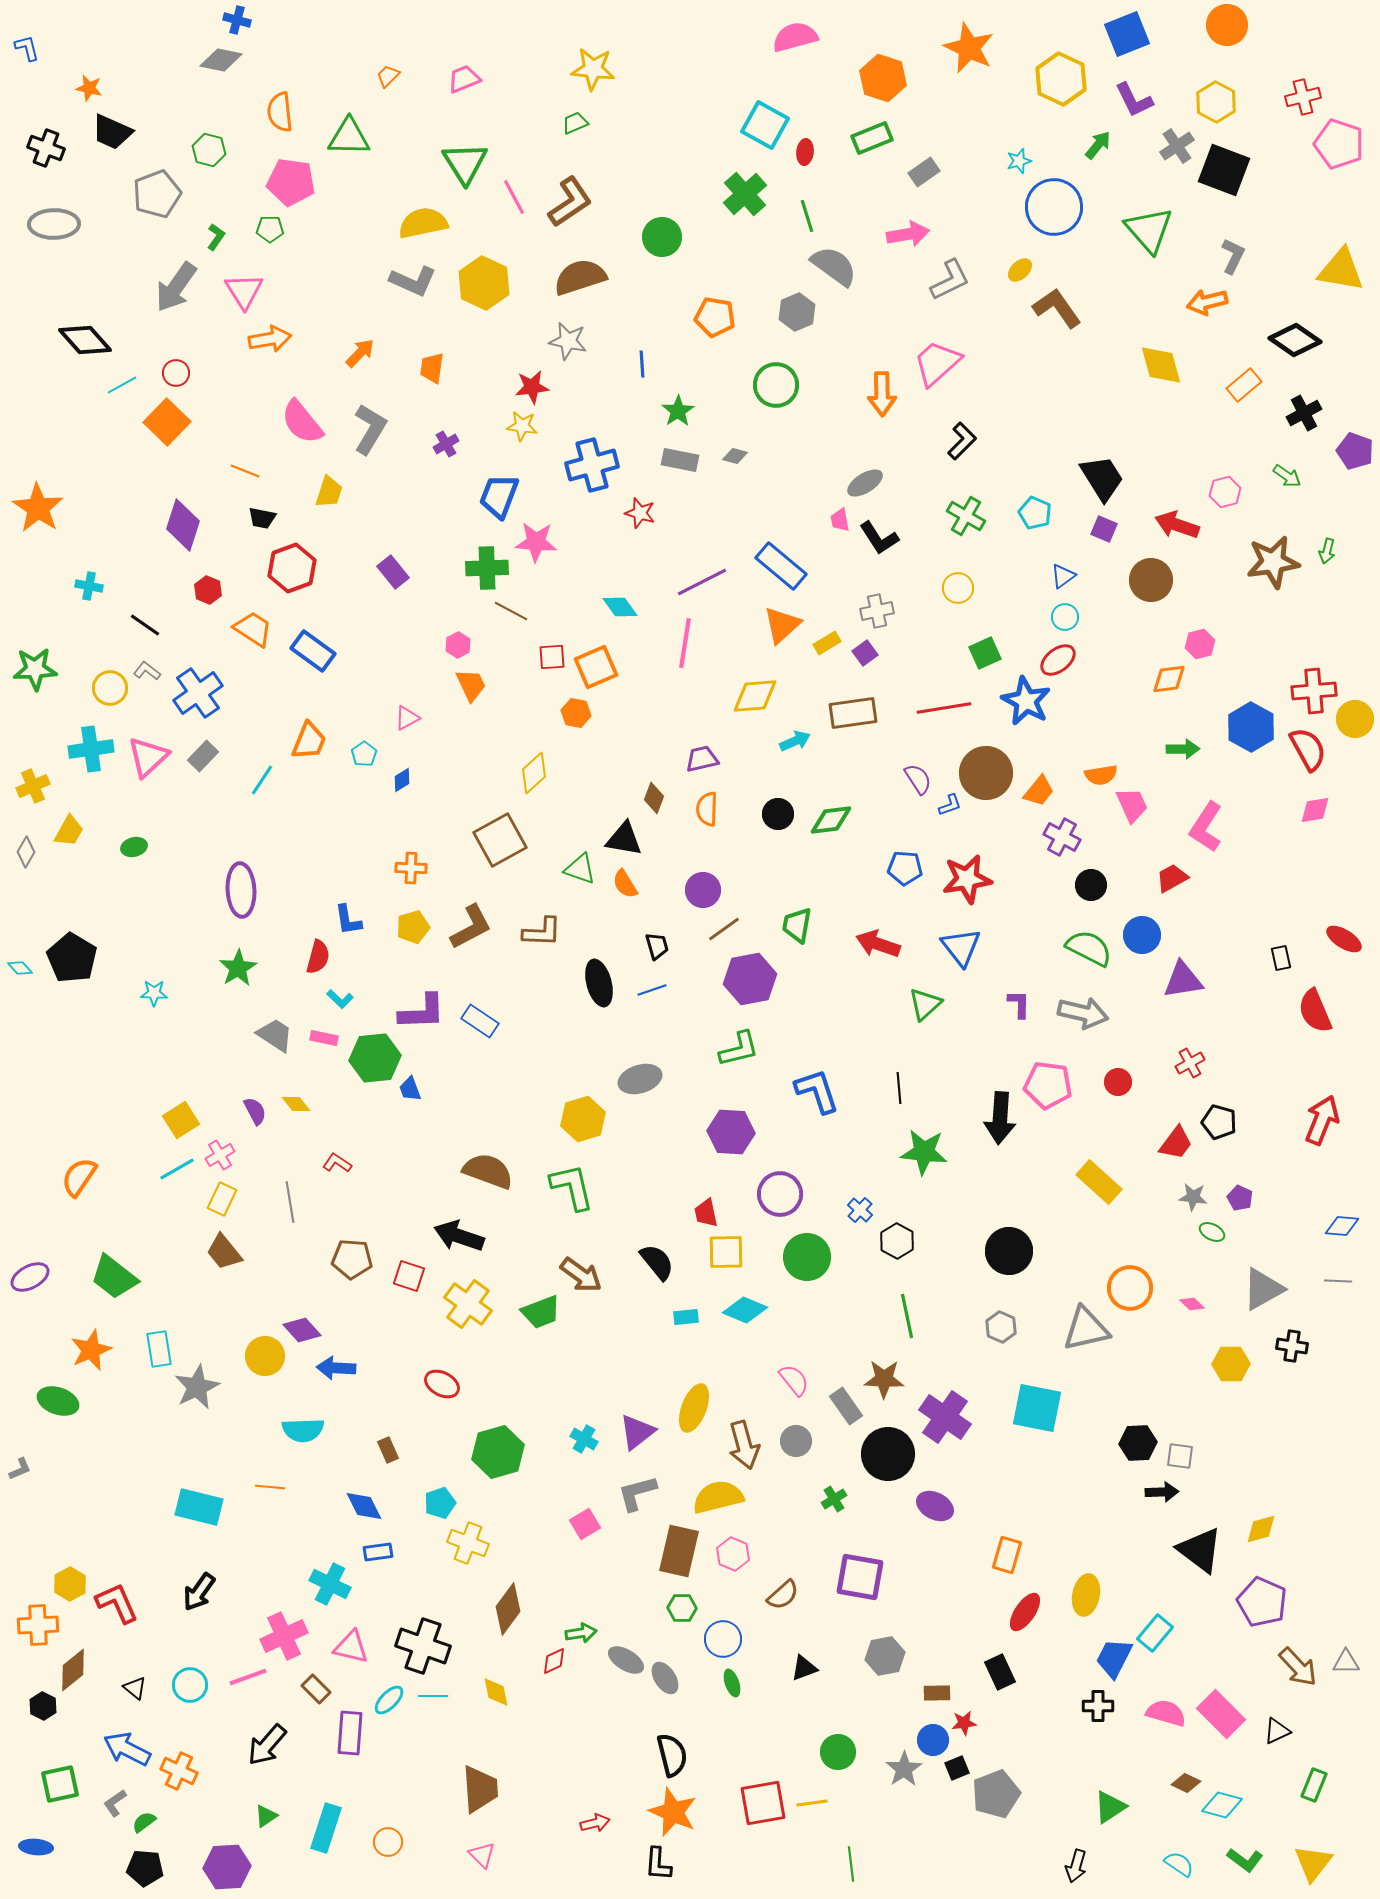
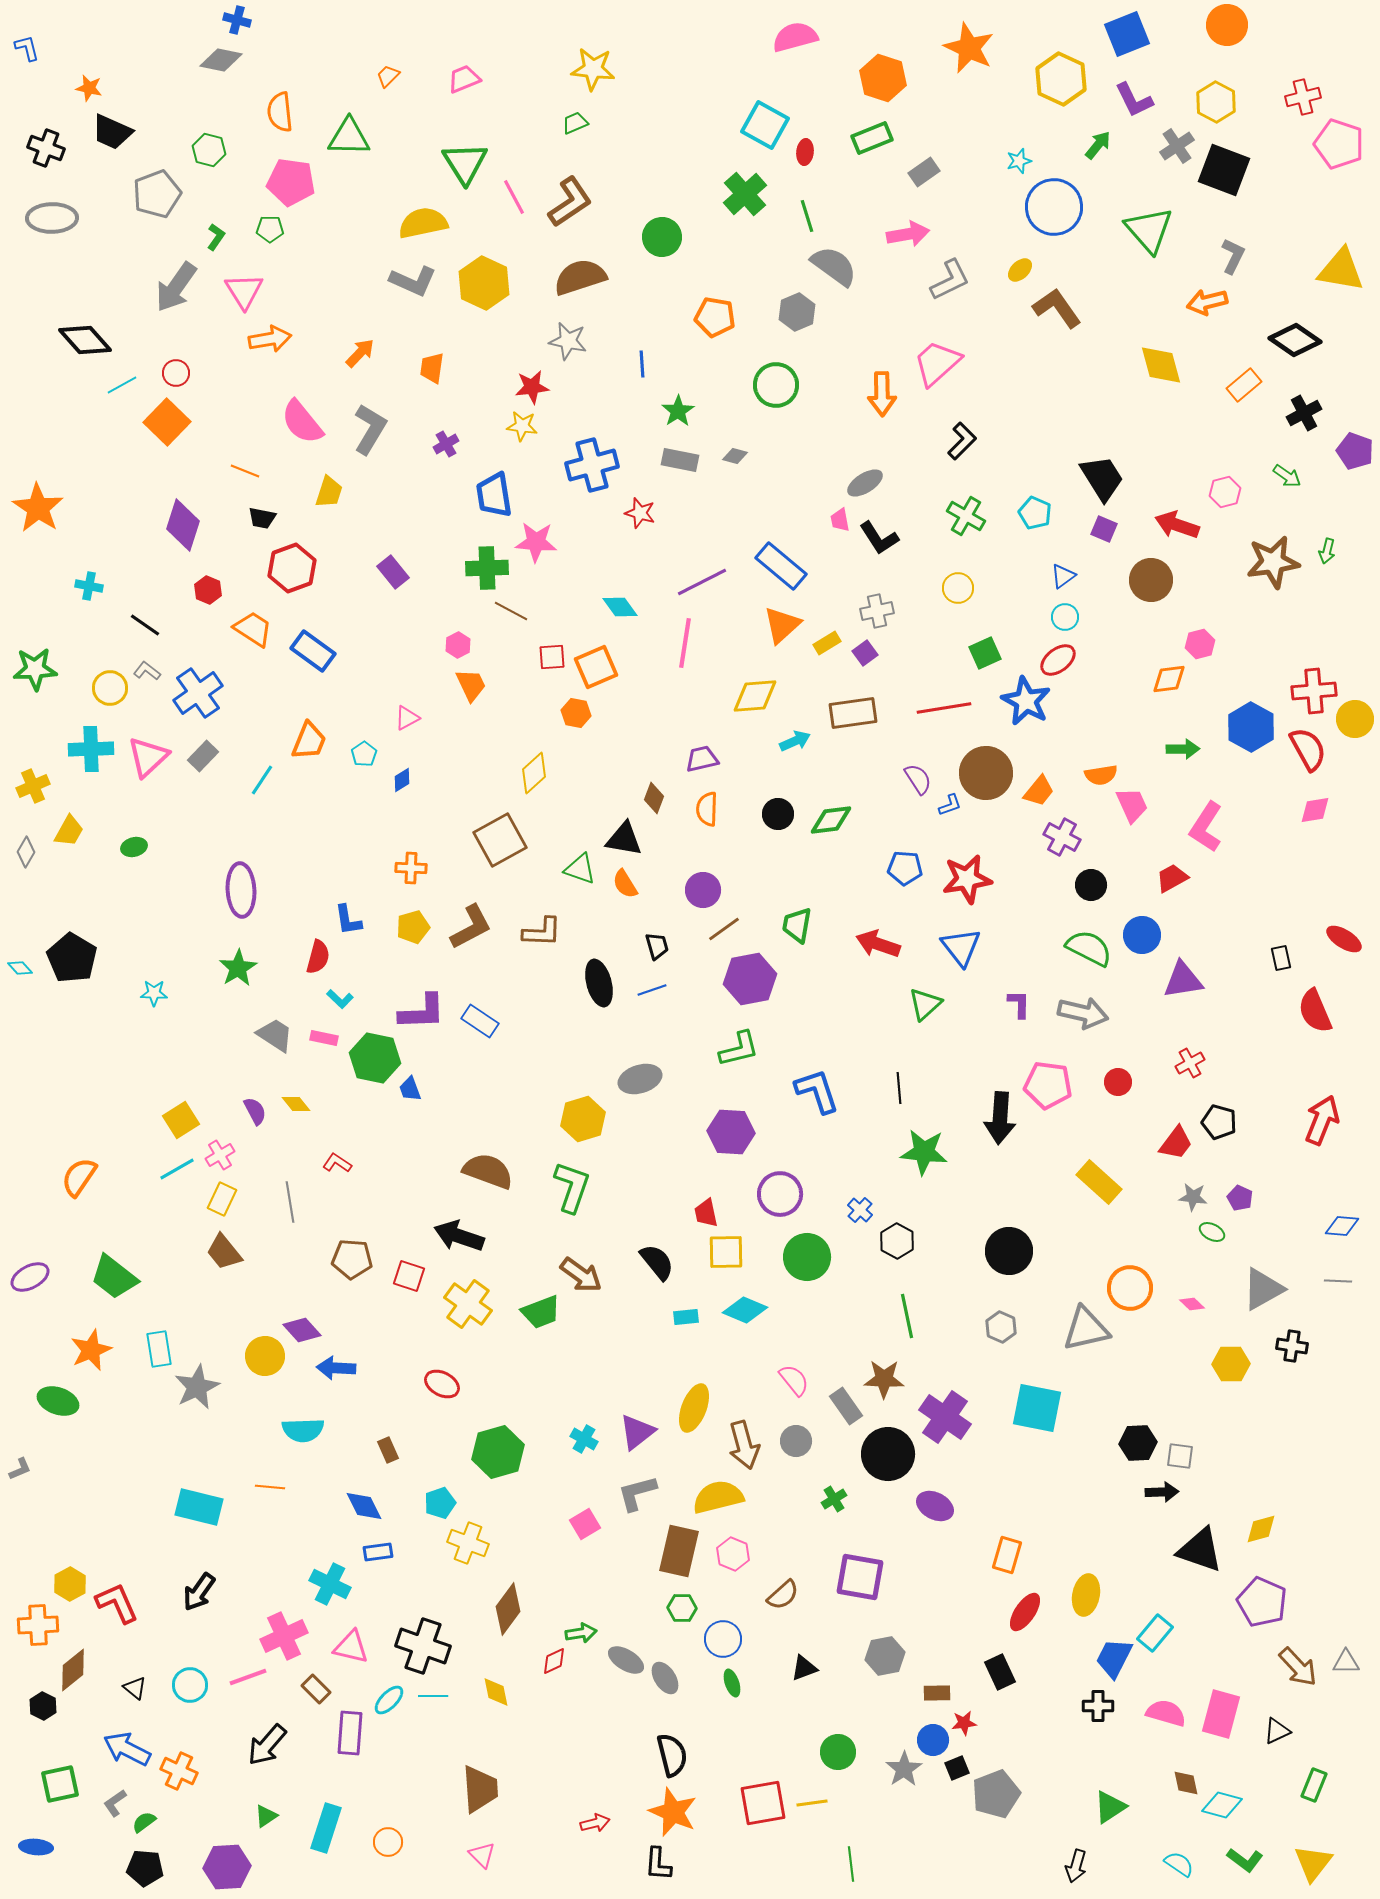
gray ellipse at (54, 224): moved 2 px left, 6 px up
blue trapezoid at (499, 496): moved 5 px left, 1 px up; rotated 30 degrees counterclockwise
cyan cross at (91, 749): rotated 6 degrees clockwise
green hexagon at (375, 1058): rotated 18 degrees clockwise
green L-shape at (572, 1187): rotated 32 degrees clockwise
black triangle at (1200, 1550): rotated 18 degrees counterclockwise
pink rectangle at (1221, 1714): rotated 60 degrees clockwise
brown diamond at (1186, 1783): rotated 52 degrees clockwise
